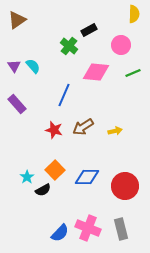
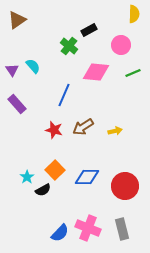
purple triangle: moved 2 px left, 4 px down
gray rectangle: moved 1 px right
